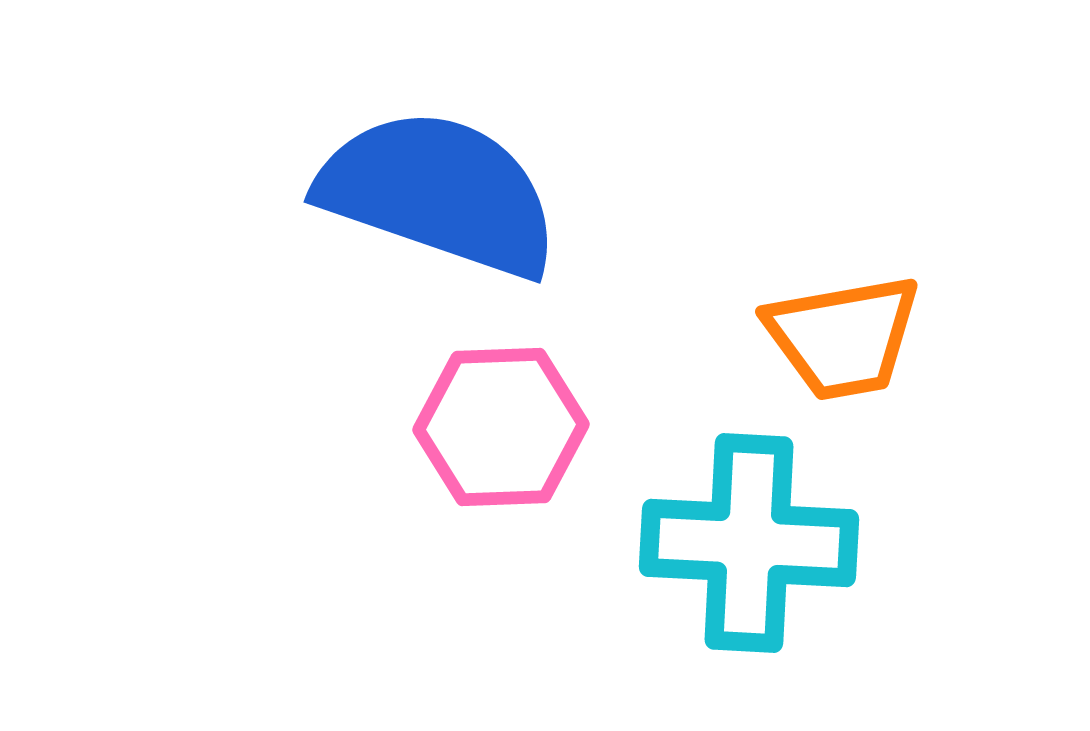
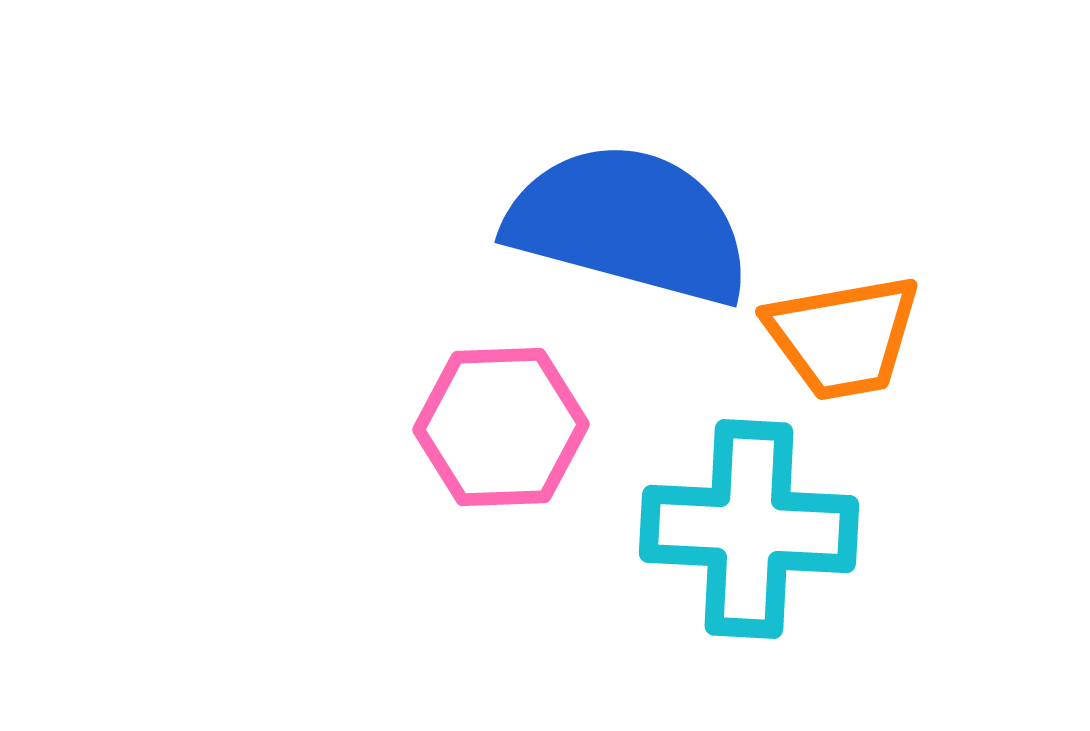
blue semicircle: moved 190 px right, 31 px down; rotated 4 degrees counterclockwise
cyan cross: moved 14 px up
